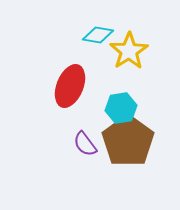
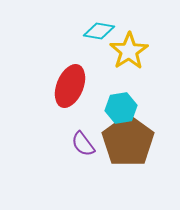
cyan diamond: moved 1 px right, 4 px up
purple semicircle: moved 2 px left
